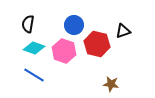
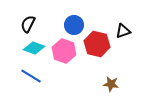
black semicircle: rotated 18 degrees clockwise
blue line: moved 3 px left, 1 px down
